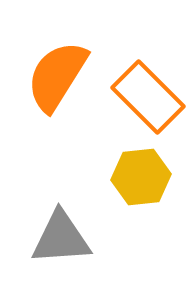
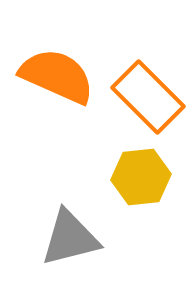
orange semicircle: rotated 82 degrees clockwise
gray triangle: moved 9 px right; rotated 10 degrees counterclockwise
